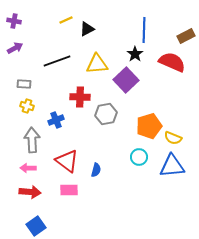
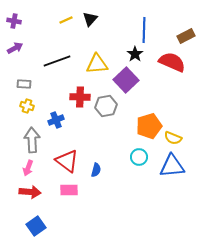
black triangle: moved 3 px right, 10 px up; rotated 21 degrees counterclockwise
gray hexagon: moved 8 px up
pink arrow: rotated 70 degrees counterclockwise
